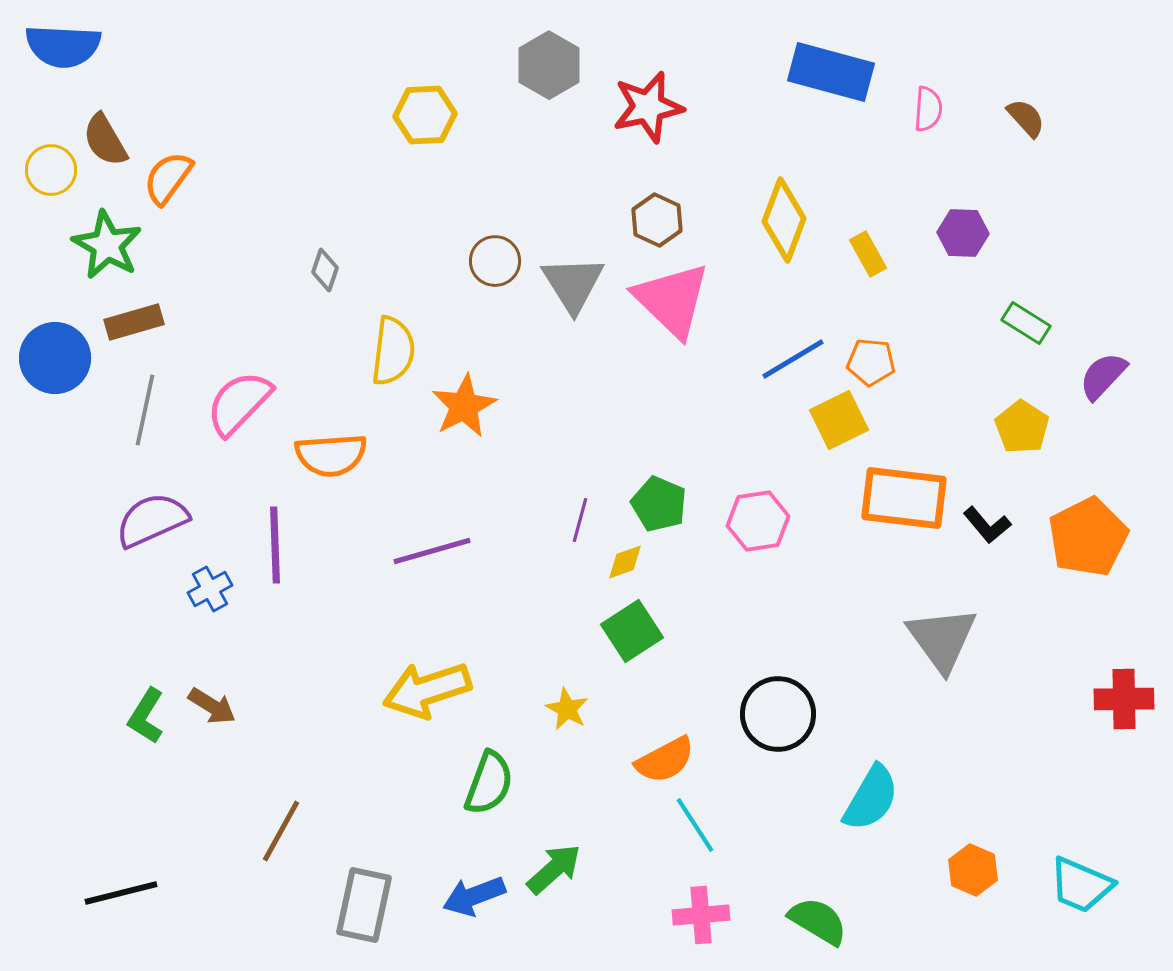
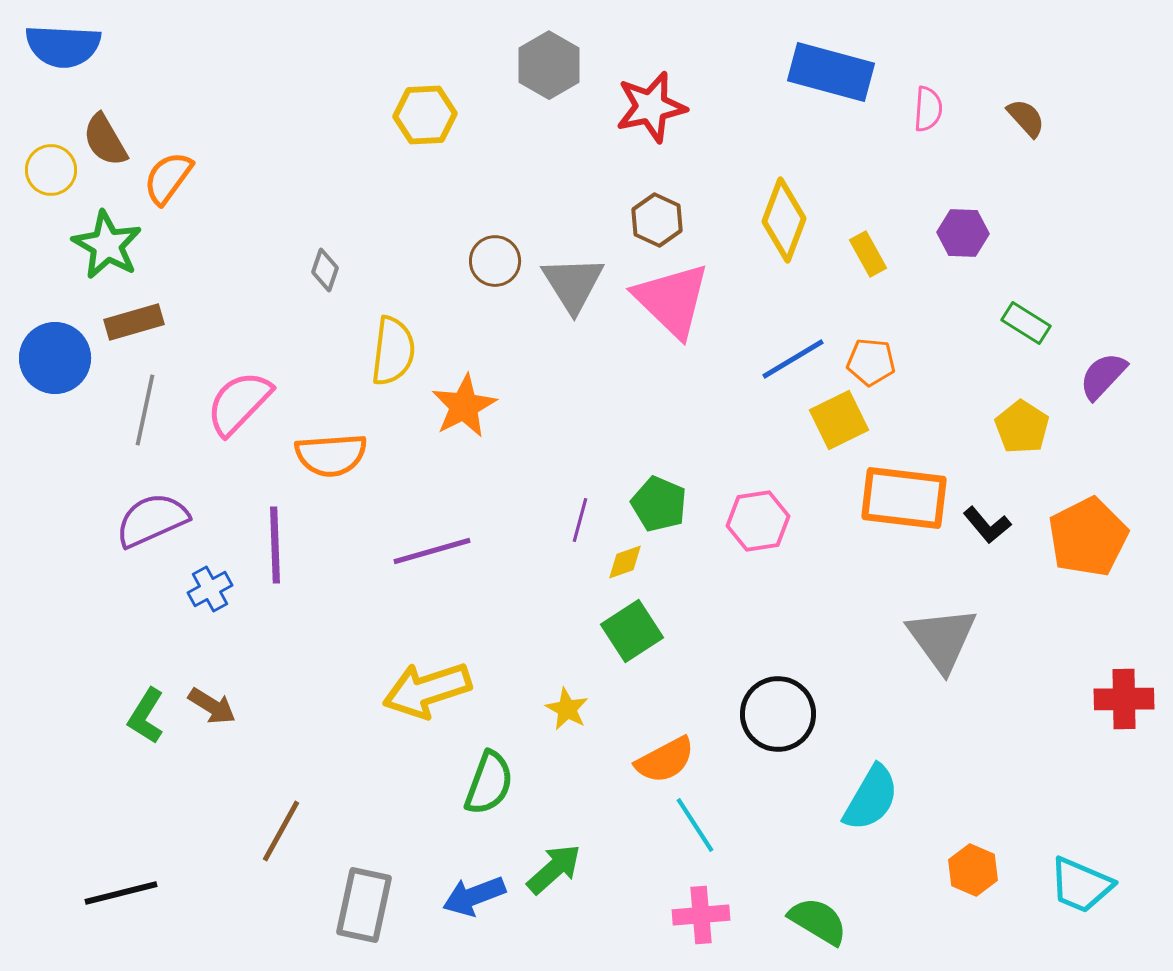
red star at (648, 107): moved 3 px right
